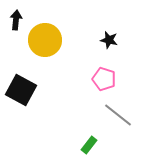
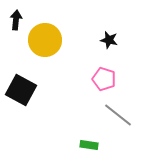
green rectangle: rotated 60 degrees clockwise
